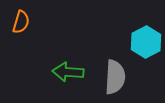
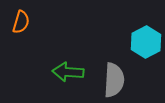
gray semicircle: moved 1 px left, 3 px down
